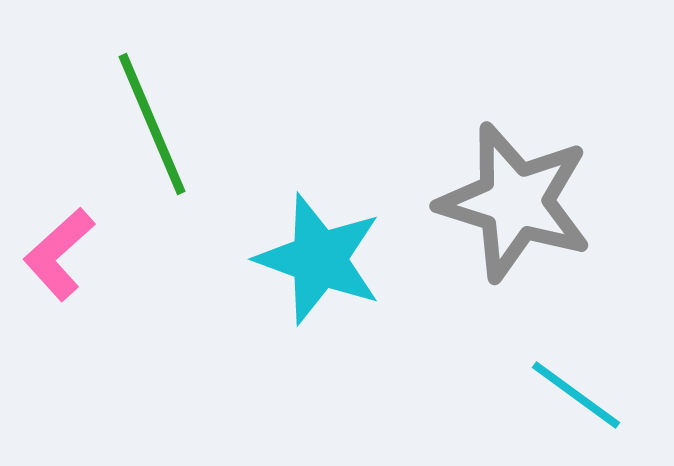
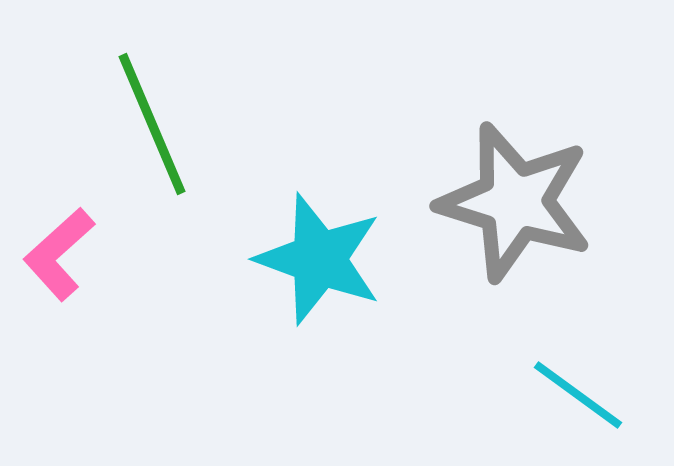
cyan line: moved 2 px right
